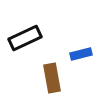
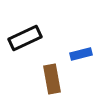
brown rectangle: moved 1 px down
